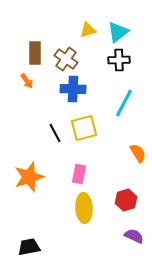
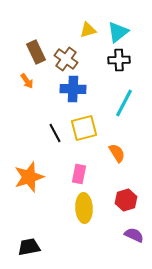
brown rectangle: moved 1 px right, 1 px up; rotated 25 degrees counterclockwise
orange semicircle: moved 21 px left
purple semicircle: moved 1 px up
